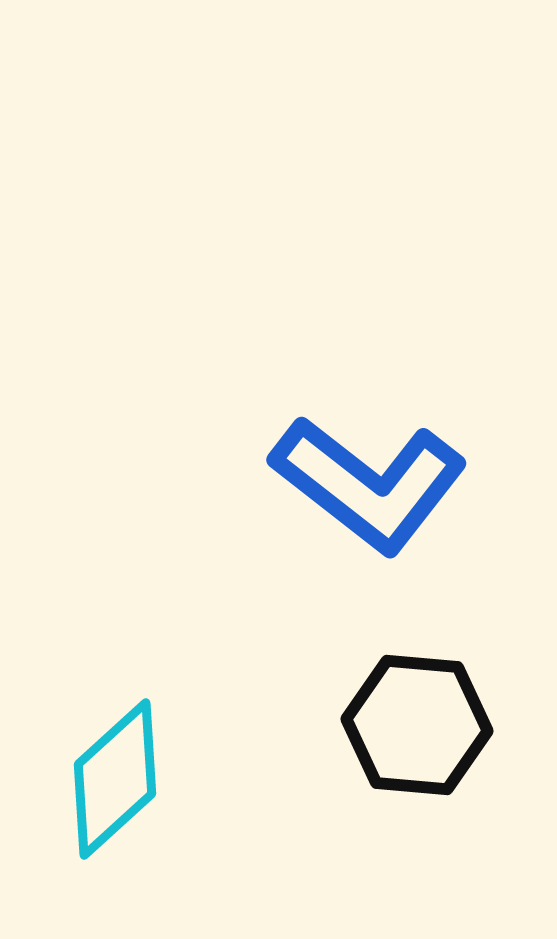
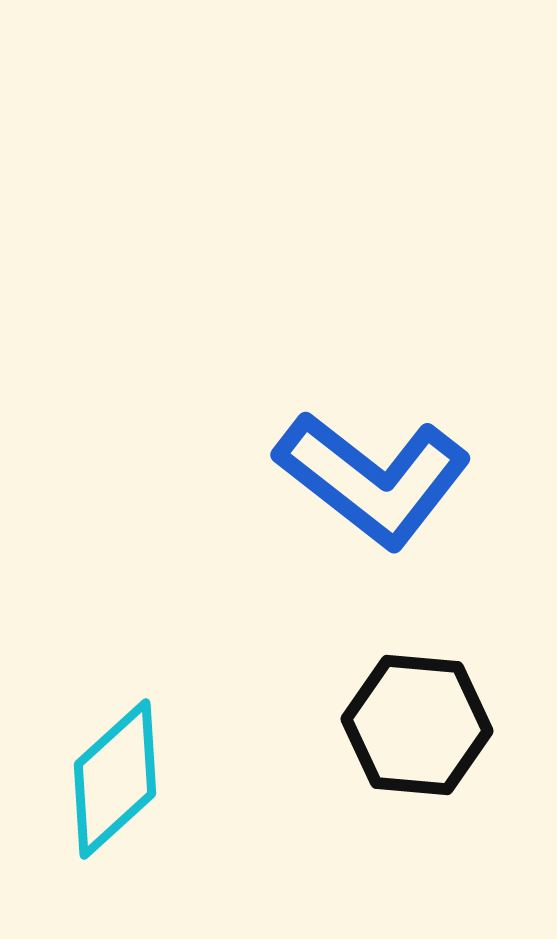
blue L-shape: moved 4 px right, 5 px up
